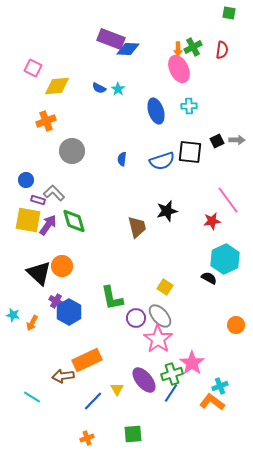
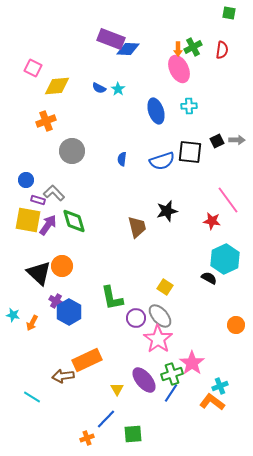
red star at (212, 221): rotated 18 degrees clockwise
blue line at (93, 401): moved 13 px right, 18 px down
